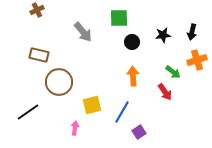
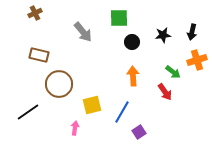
brown cross: moved 2 px left, 3 px down
brown circle: moved 2 px down
